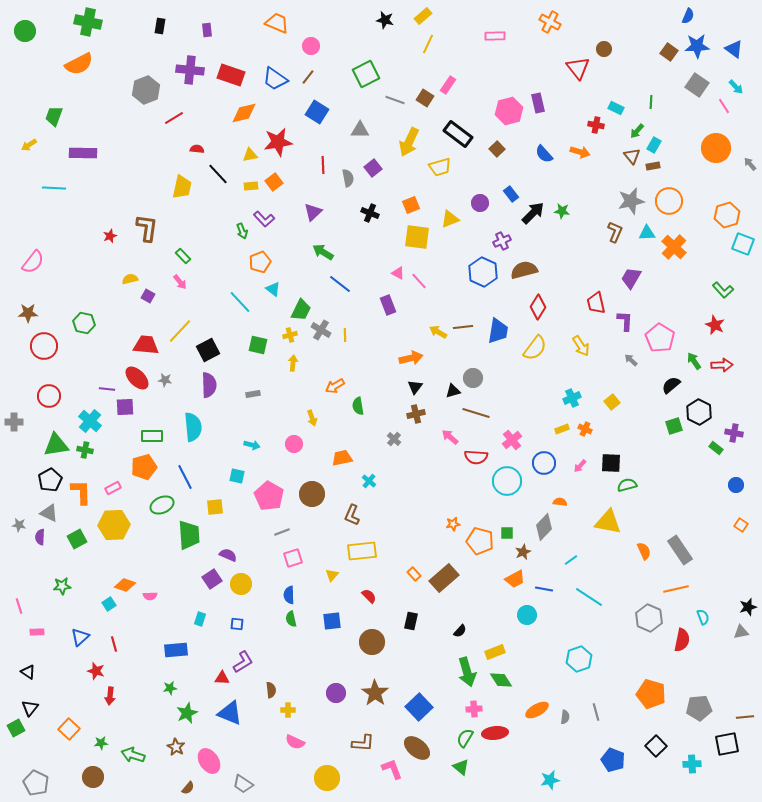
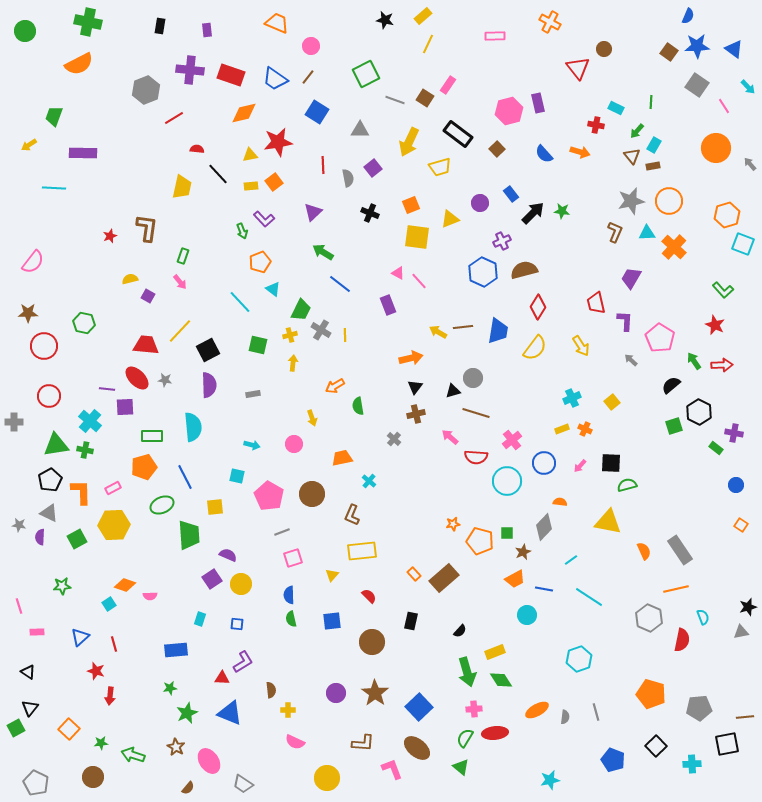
cyan arrow at (736, 87): moved 12 px right
green rectangle at (183, 256): rotated 63 degrees clockwise
